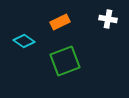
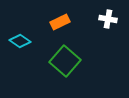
cyan diamond: moved 4 px left
green square: rotated 28 degrees counterclockwise
